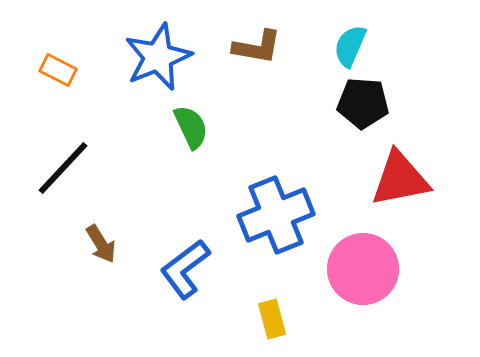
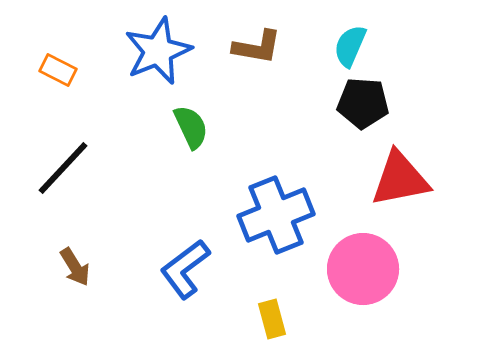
blue star: moved 6 px up
brown arrow: moved 26 px left, 23 px down
